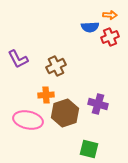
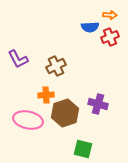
green square: moved 6 px left
